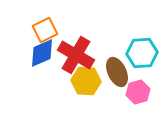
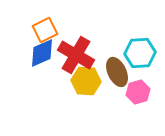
cyan hexagon: moved 2 px left
